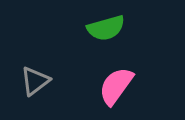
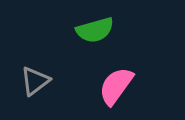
green semicircle: moved 11 px left, 2 px down
